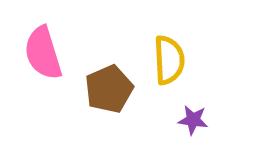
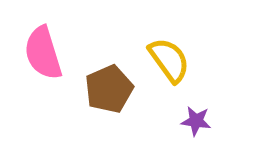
yellow semicircle: rotated 33 degrees counterclockwise
purple star: moved 3 px right, 1 px down
